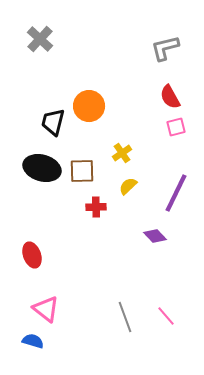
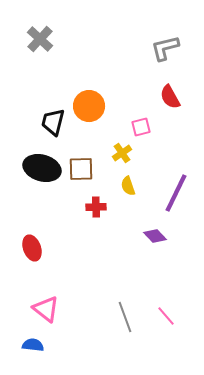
pink square: moved 35 px left
brown square: moved 1 px left, 2 px up
yellow semicircle: rotated 66 degrees counterclockwise
red ellipse: moved 7 px up
blue semicircle: moved 4 px down; rotated 10 degrees counterclockwise
